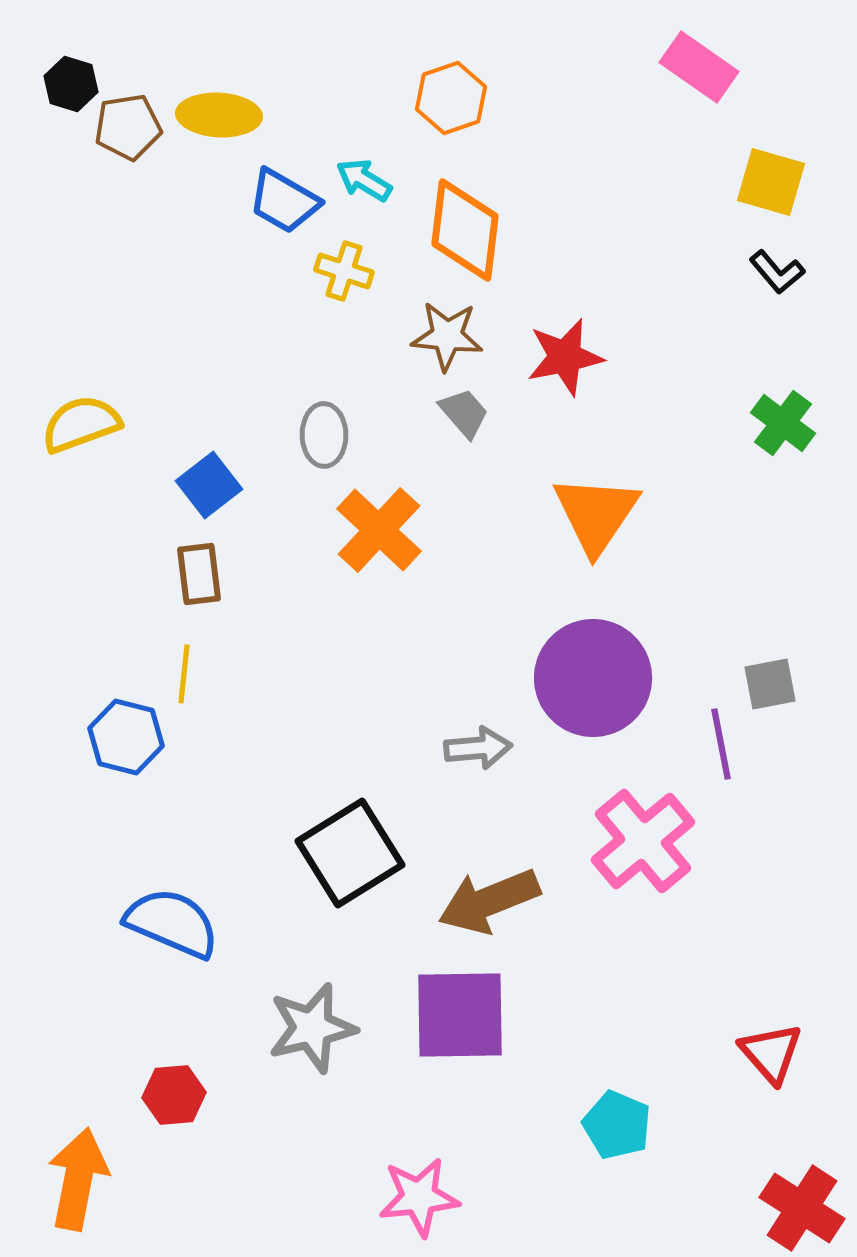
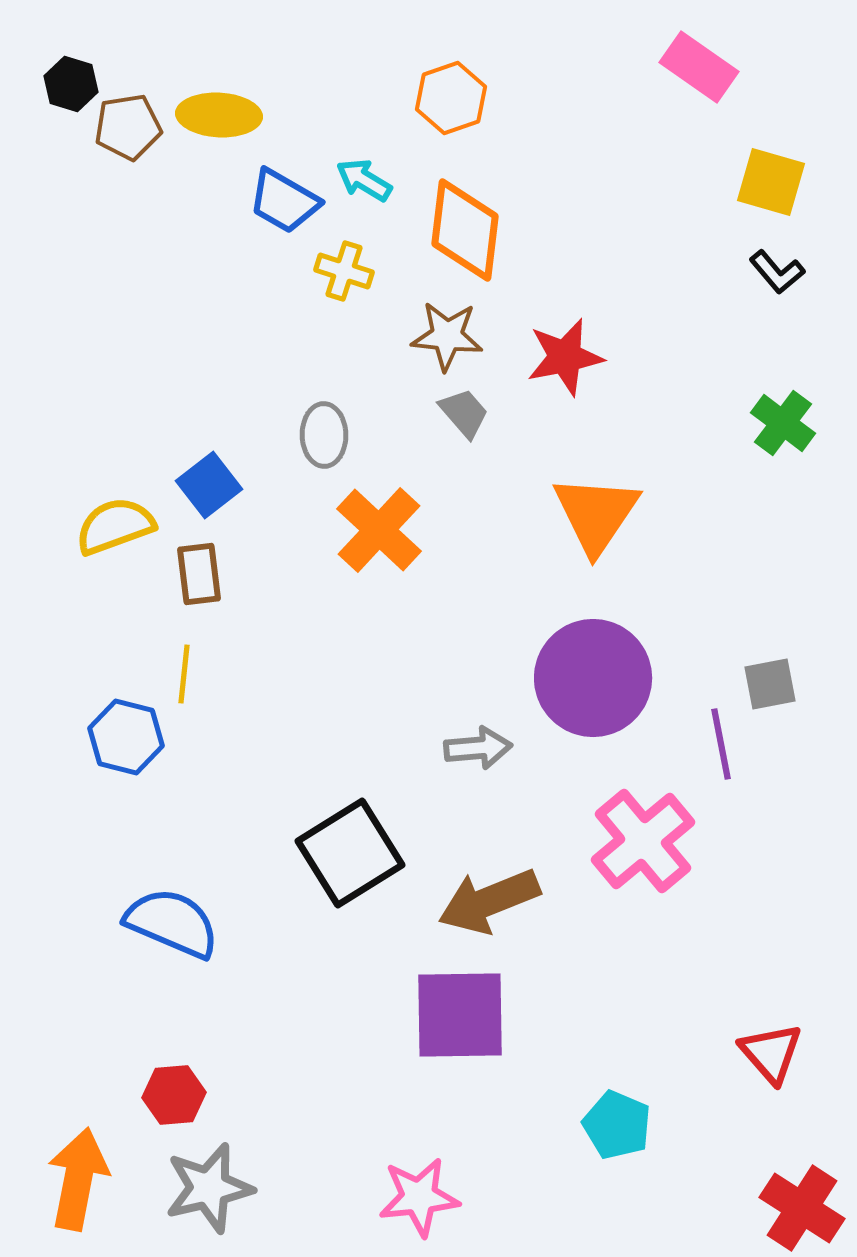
yellow semicircle: moved 34 px right, 102 px down
gray star: moved 103 px left, 160 px down
